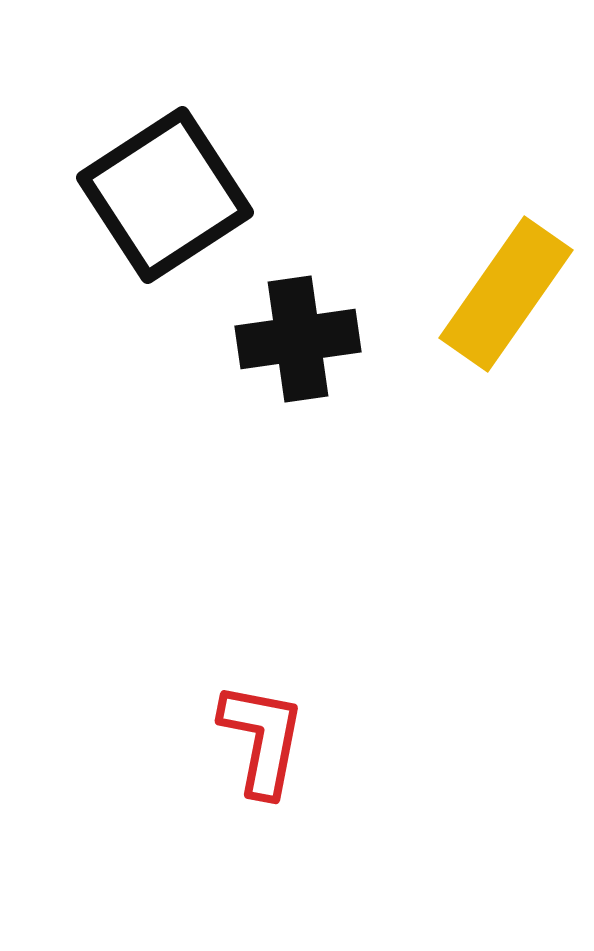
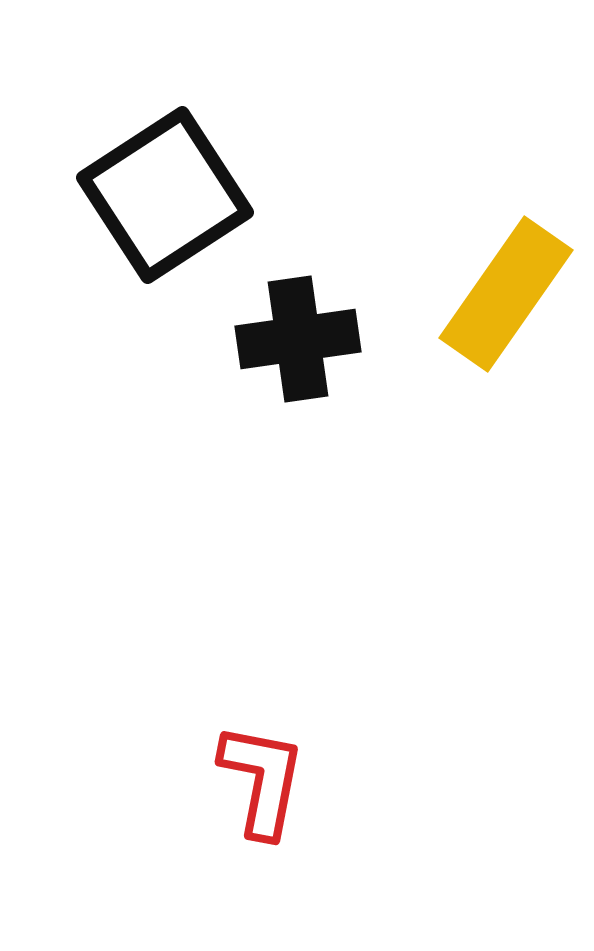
red L-shape: moved 41 px down
